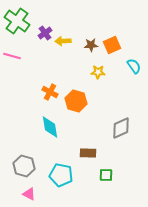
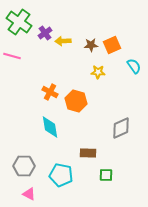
green cross: moved 2 px right, 1 px down
gray hexagon: rotated 15 degrees counterclockwise
